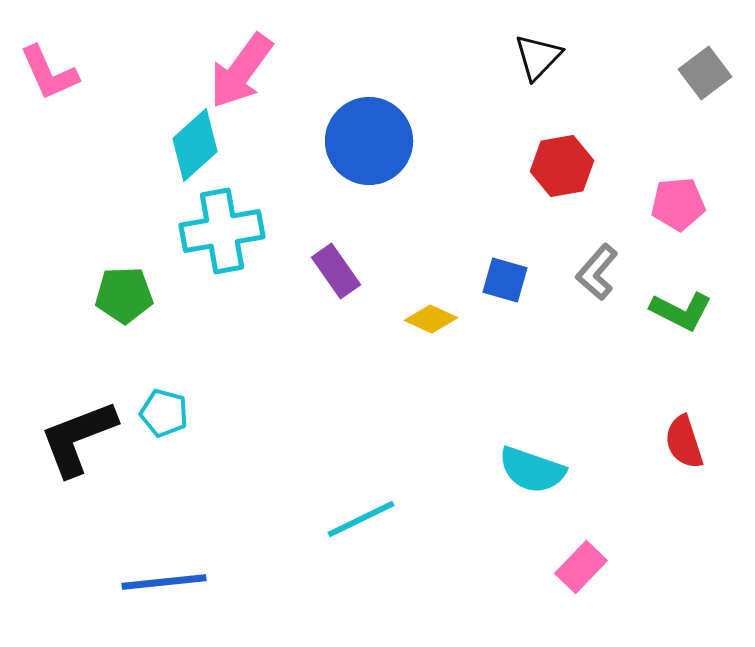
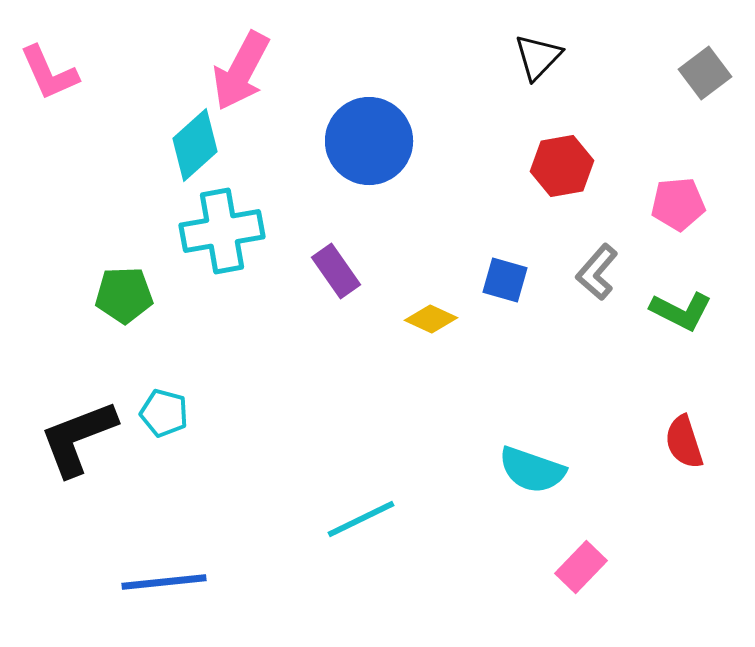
pink arrow: rotated 8 degrees counterclockwise
